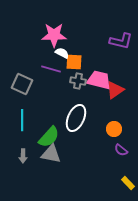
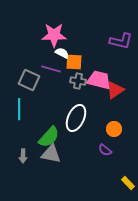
gray square: moved 7 px right, 4 px up
cyan line: moved 3 px left, 11 px up
purple semicircle: moved 16 px left
